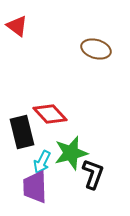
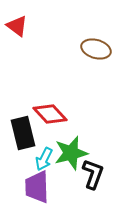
black rectangle: moved 1 px right, 1 px down
cyan arrow: moved 2 px right, 3 px up
purple trapezoid: moved 2 px right
